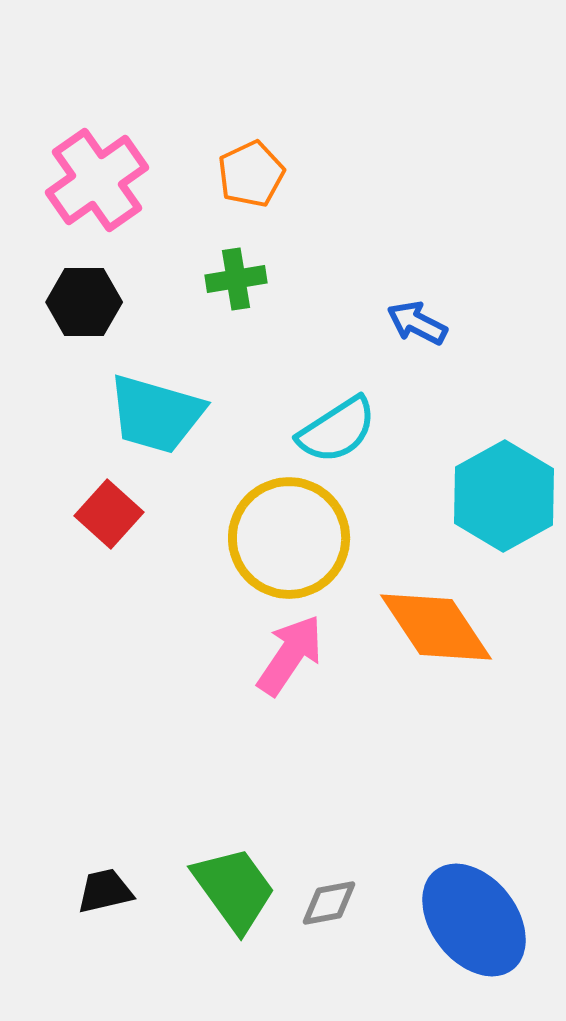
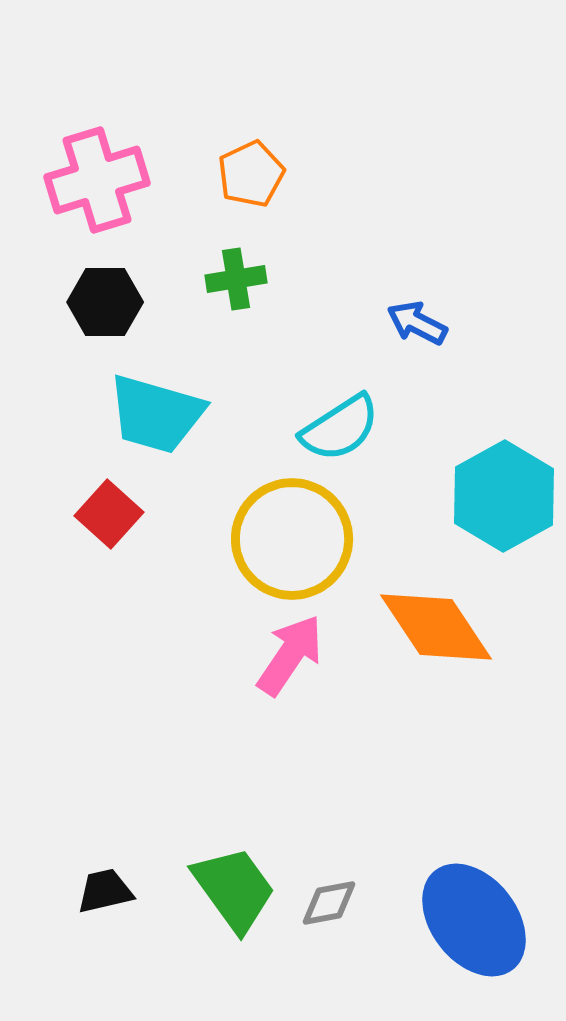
pink cross: rotated 18 degrees clockwise
black hexagon: moved 21 px right
cyan semicircle: moved 3 px right, 2 px up
yellow circle: moved 3 px right, 1 px down
